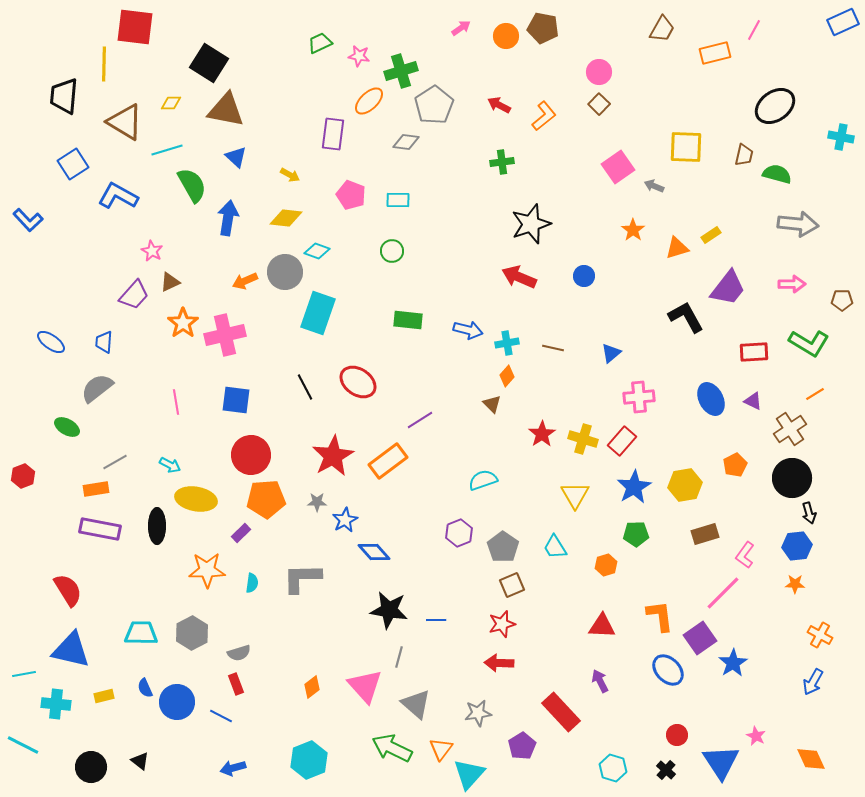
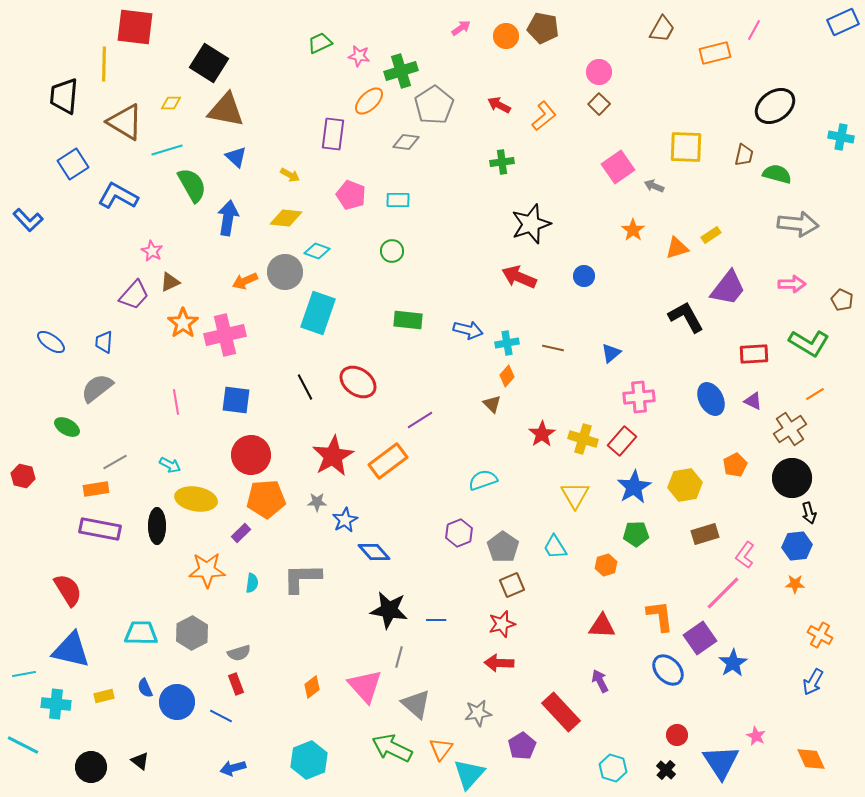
brown pentagon at (842, 300): rotated 25 degrees clockwise
red rectangle at (754, 352): moved 2 px down
red hexagon at (23, 476): rotated 25 degrees counterclockwise
